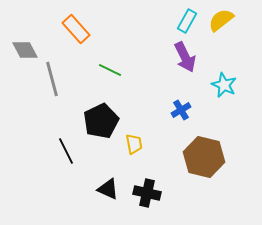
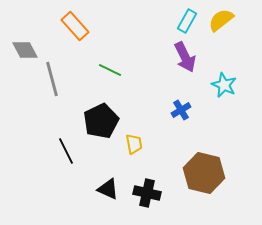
orange rectangle: moved 1 px left, 3 px up
brown hexagon: moved 16 px down
